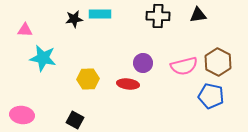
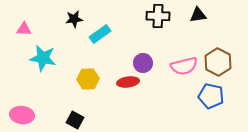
cyan rectangle: moved 20 px down; rotated 35 degrees counterclockwise
pink triangle: moved 1 px left, 1 px up
red ellipse: moved 2 px up; rotated 15 degrees counterclockwise
